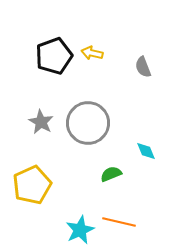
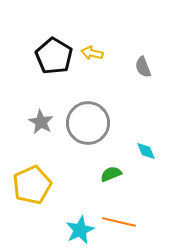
black pentagon: rotated 21 degrees counterclockwise
